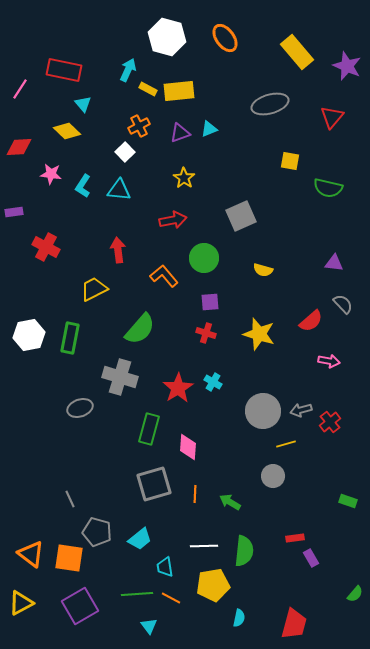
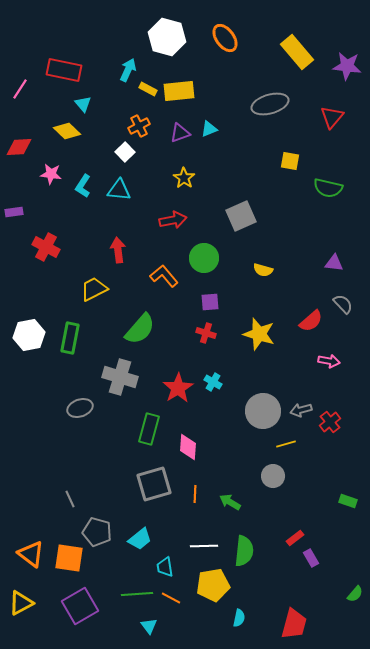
purple star at (347, 66): rotated 16 degrees counterclockwise
red rectangle at (295, 538): rotated 30 degrees counterclockwise
